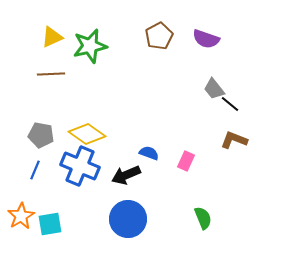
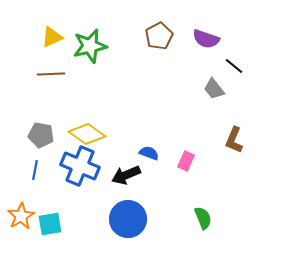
black line: moved 4 px right, 38 px up
brown L-shape: rotated 88 degrees counterclockwise
blue line: rotated 12 degrees counterclockwise
